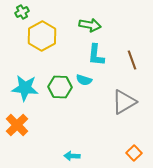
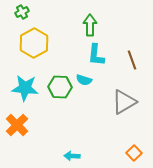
green arrow: rotated 100 degrees counterclockwise
yellow hexagon: moved 8 px left, 7 px down
